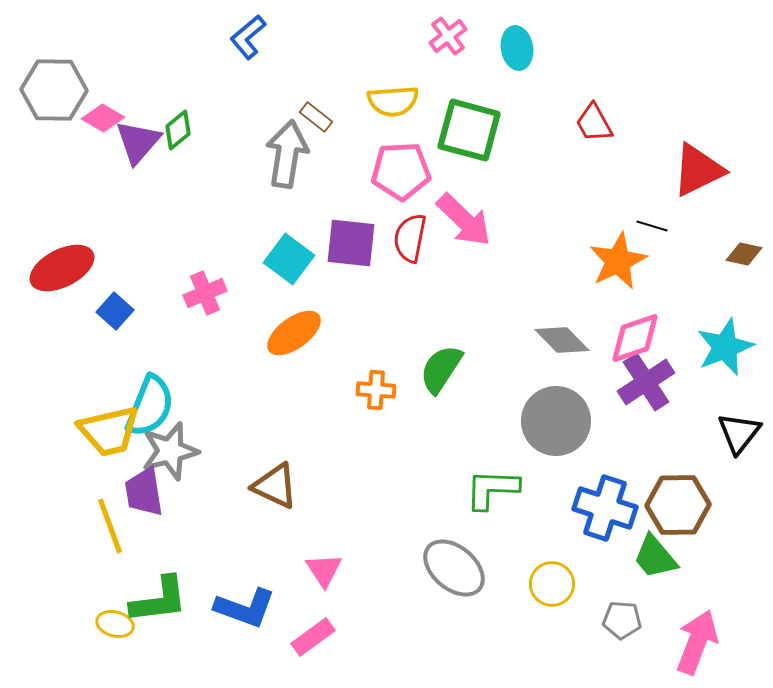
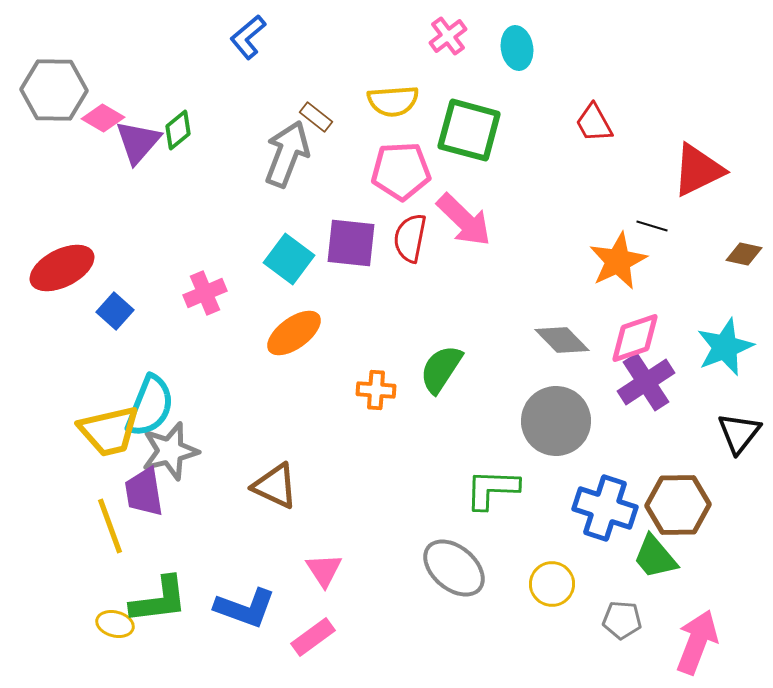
gray arrow at (287, 154): rotated 12 degrees clockwise
